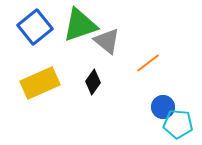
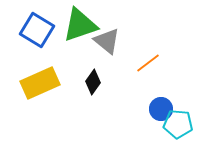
blue square: moved 2 px right, 3 px down; rotated 20 degrees counterclockwise
blue circle: moved 2 px left, 2 px down
